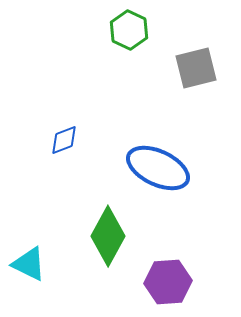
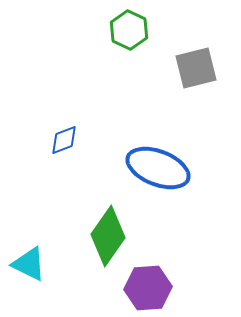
blue ellipse: rotated 4 degrees counterclockwise
green diamond: rotated 6 degrees clockwise
purple hexagon: moved 20 px left, 6 px down
